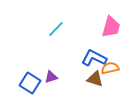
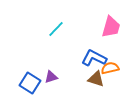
brown triangle: moved 1 px right
